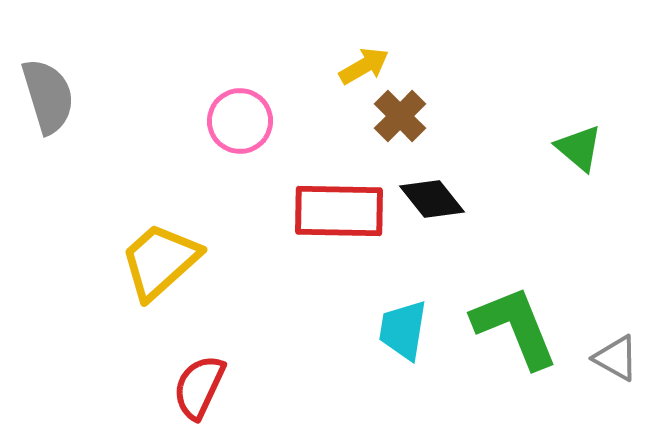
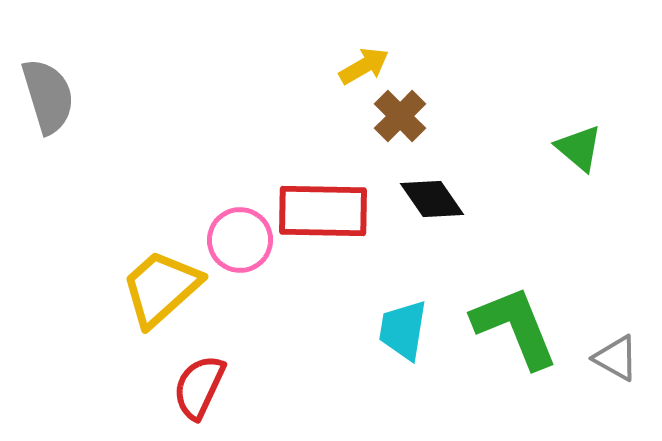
pink circle: moved 119 px down
black diamond: rotated 4 degrees clockwise
red rectangle: moved 16 px left
yellow trapezoid: moved 1 px right, 27 px down
